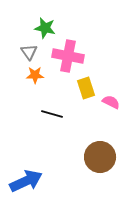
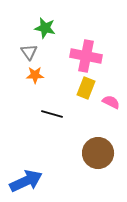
pink cross: moved 18 px right
yellow rectangle: rotated 40 degrees clockwise
brown circle: moved 2 px left, 4 px up
